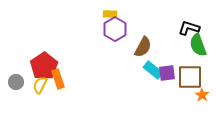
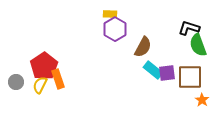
orange star: moved 5 px down
